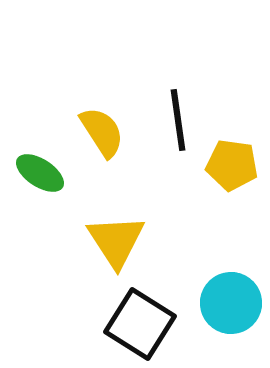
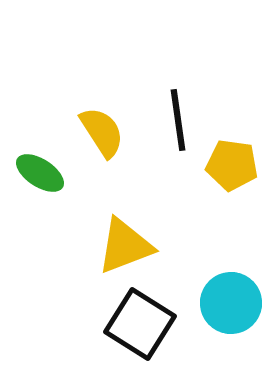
yellow triangle: moved 9 px right, 5 px down; rotated 42 degrees clockwise
